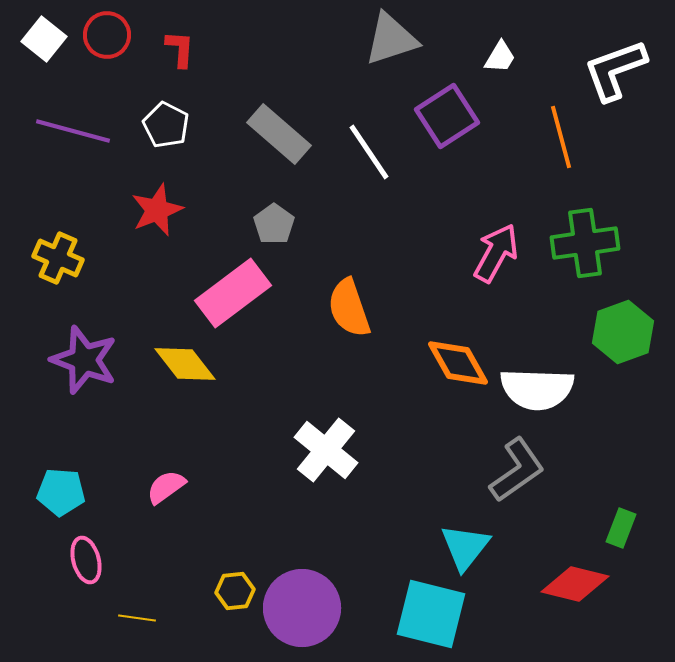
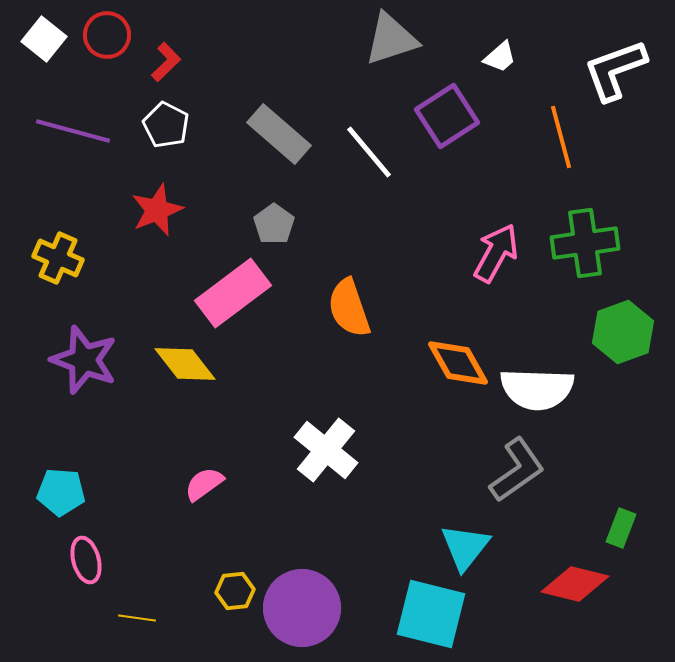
red L-shape: moved 14 px left, 13 px down; rotated 42 degrees clockwise
white trapezoid: rotated 18 degrees clockwise
white line: rotated 6 degrees counterclockwise
pink semicircle: moved 38 px right, 3 px up
